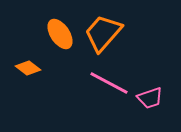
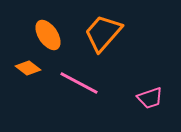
orange ellipse: moved 12 px left, 1 px down
pink line: moved 30 px left
